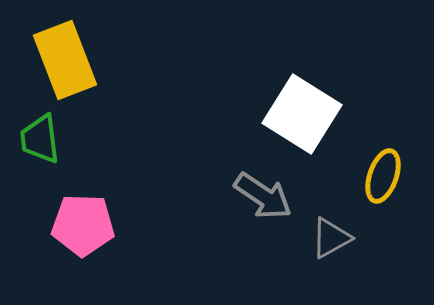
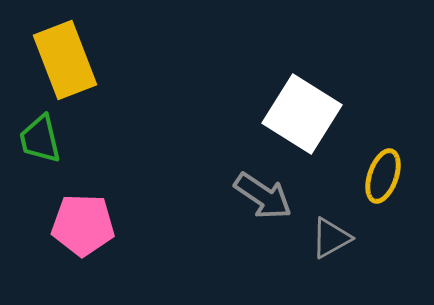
green trapezoid: rotated 6 degrees counterclockwise
